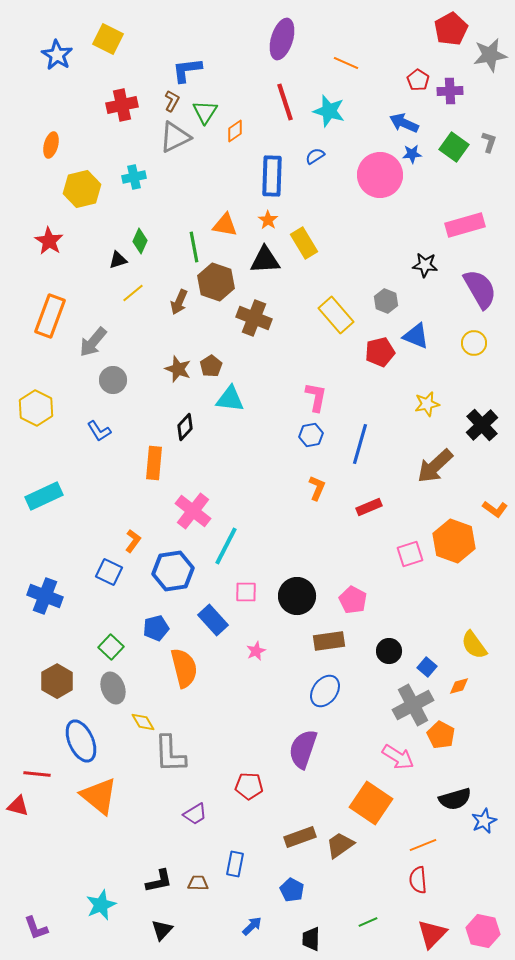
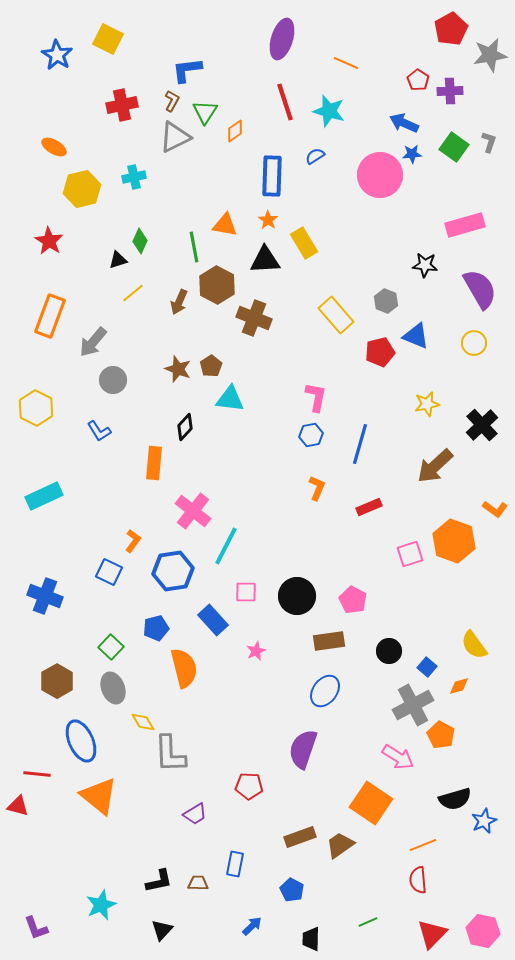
orange ellipse at (51, 145): moved 3 px right, 2 px down; rotated 75 degrees counterclockwise
brown hexagon at (216, 282): moved 1 px right, 3 px down; rotated 9 degrees clockwise
